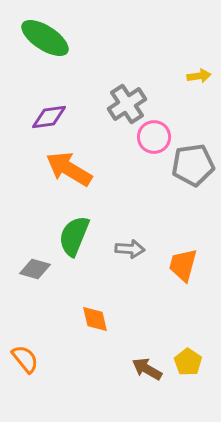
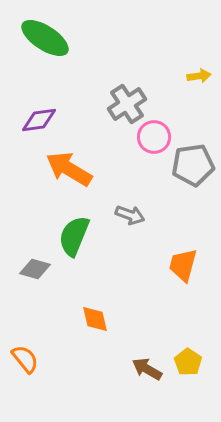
purple diamond: moved 10 px left, 3 px down
gray arrow: moved 34 px up; rotated 16 degrees clockwise
